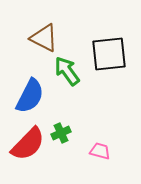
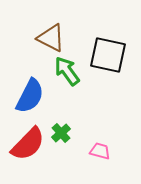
brown triangle: moved 7 px right
black square: moved 1 px left, 1 px down; rotated 18 degrees clockwise
green cross: rotated 18 degrees counterclockwise
